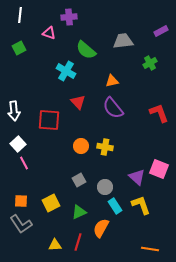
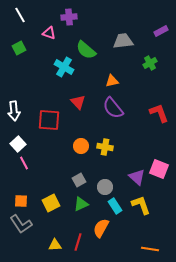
white line: rotated 35 degrees counterclockwise
cyan cross: moved 2 px left, 4 px up
green triangle: moved 2 px right, 8 px up
